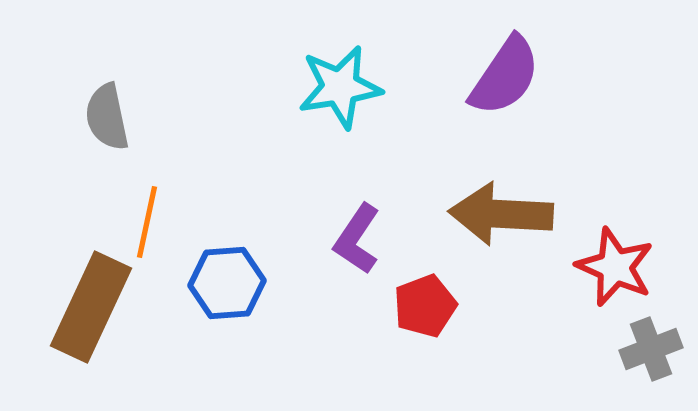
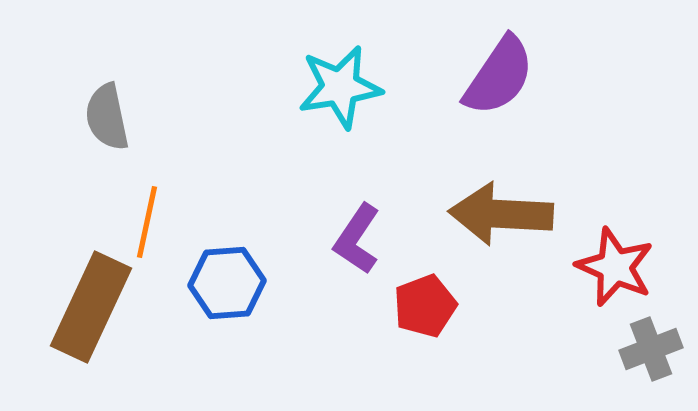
purple semicircle: moved 6 px left
